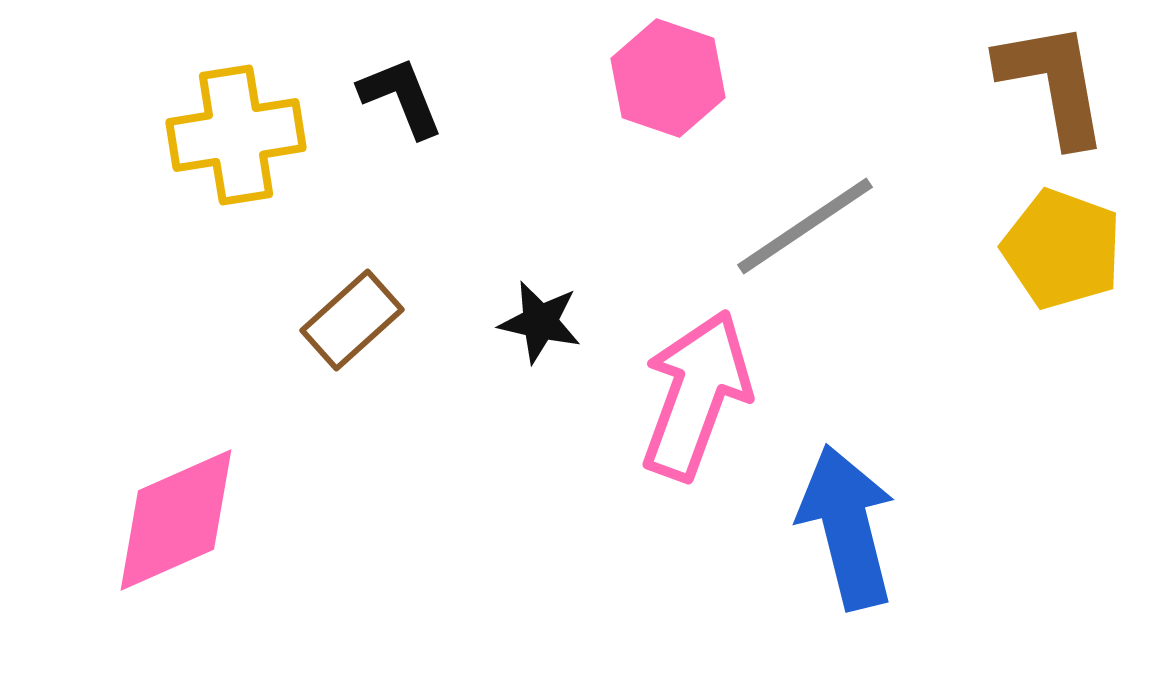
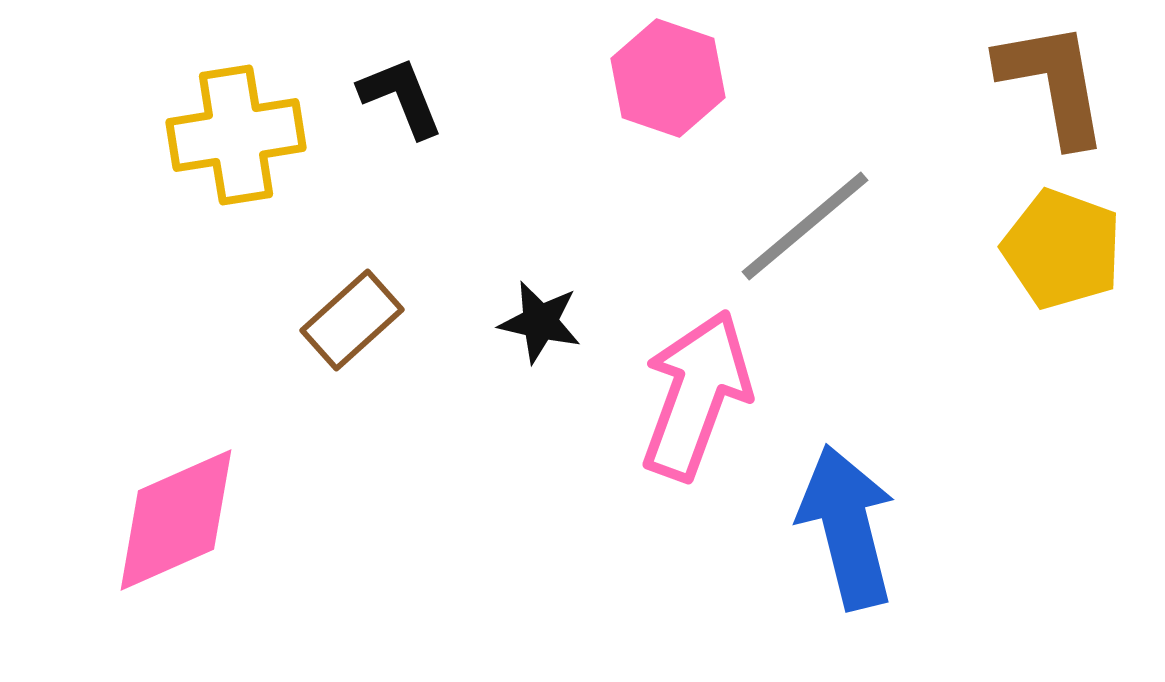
gray line: rotated 6 degrees counterclockwise
